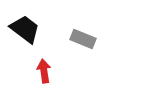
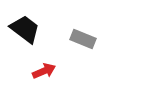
red arrow: rotated 75 degrees clockwise
